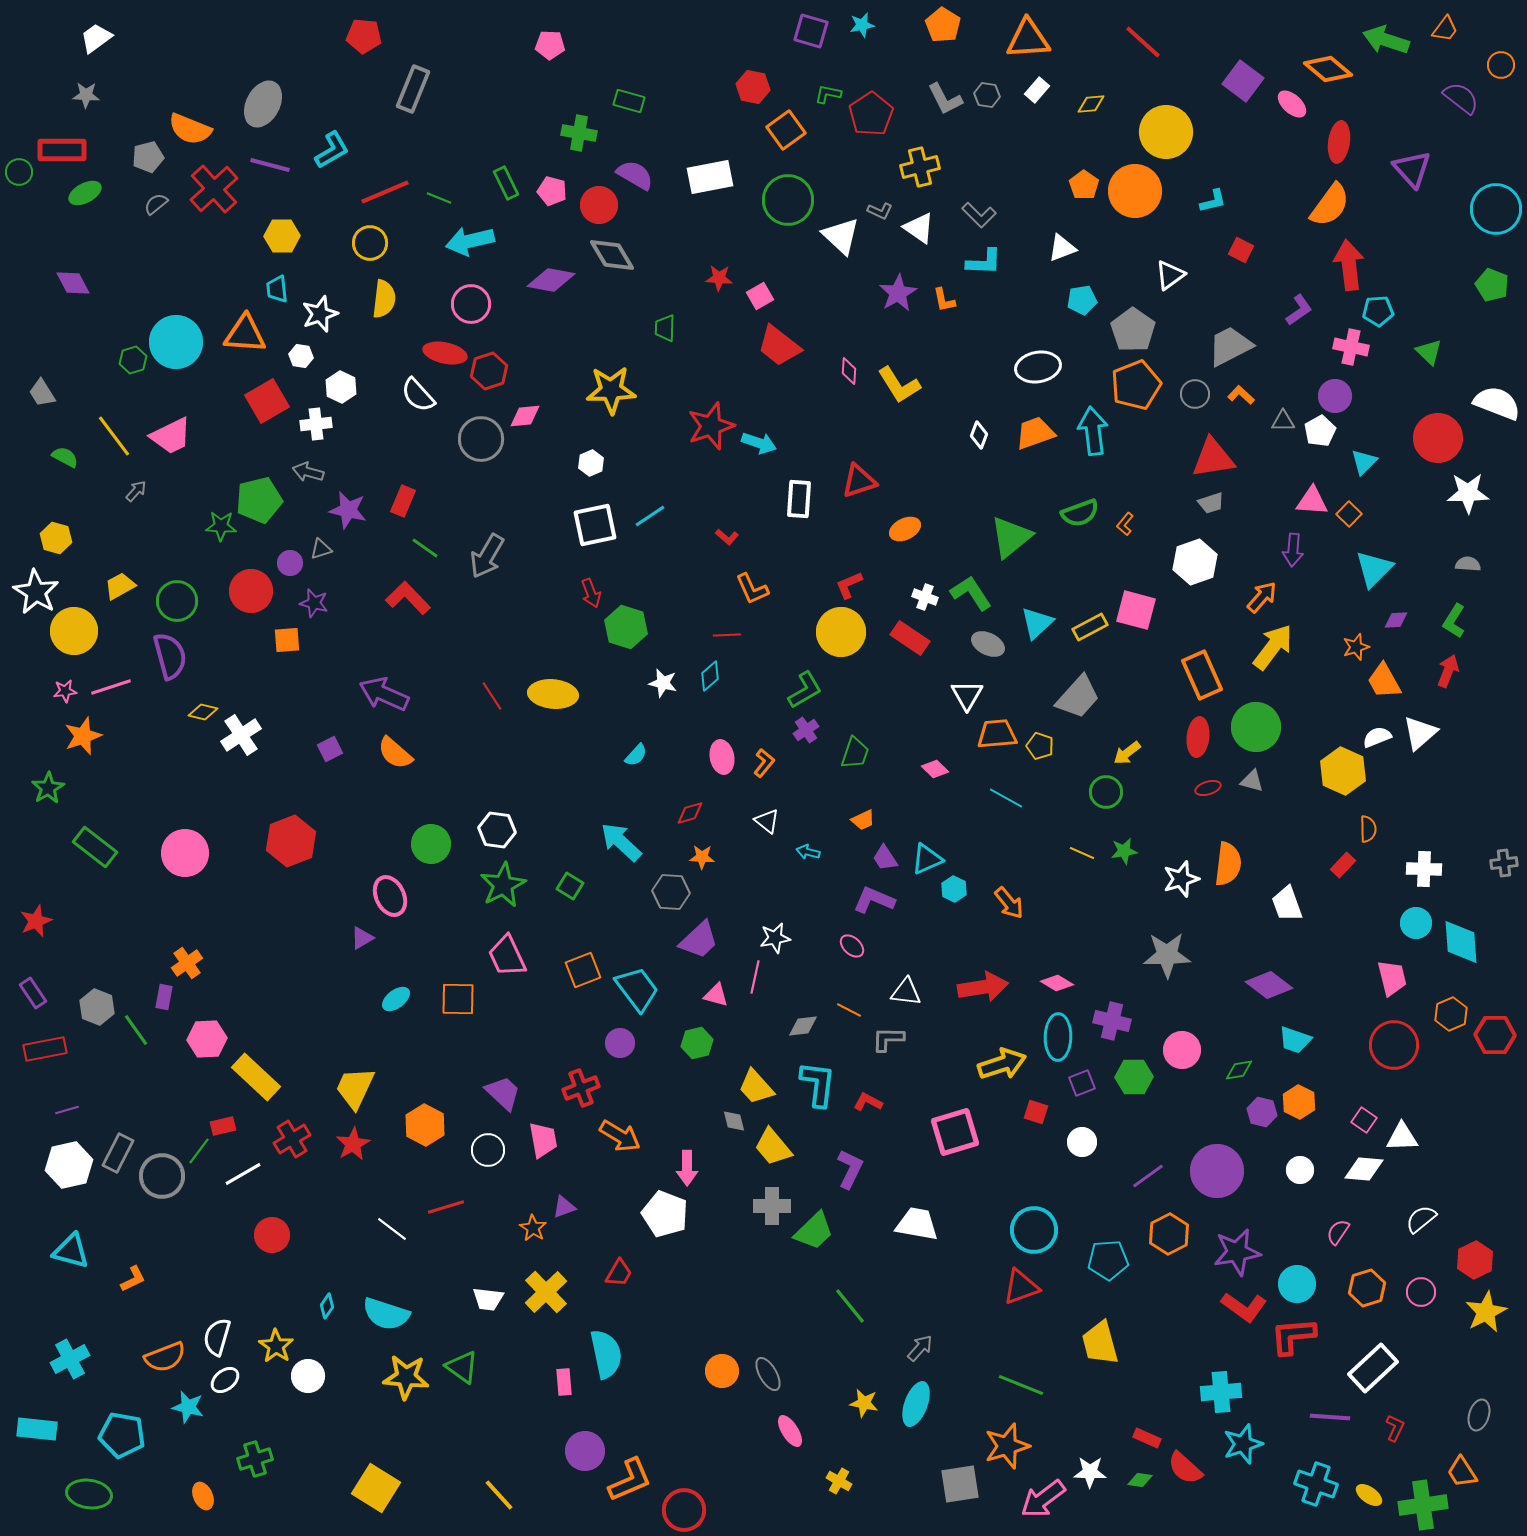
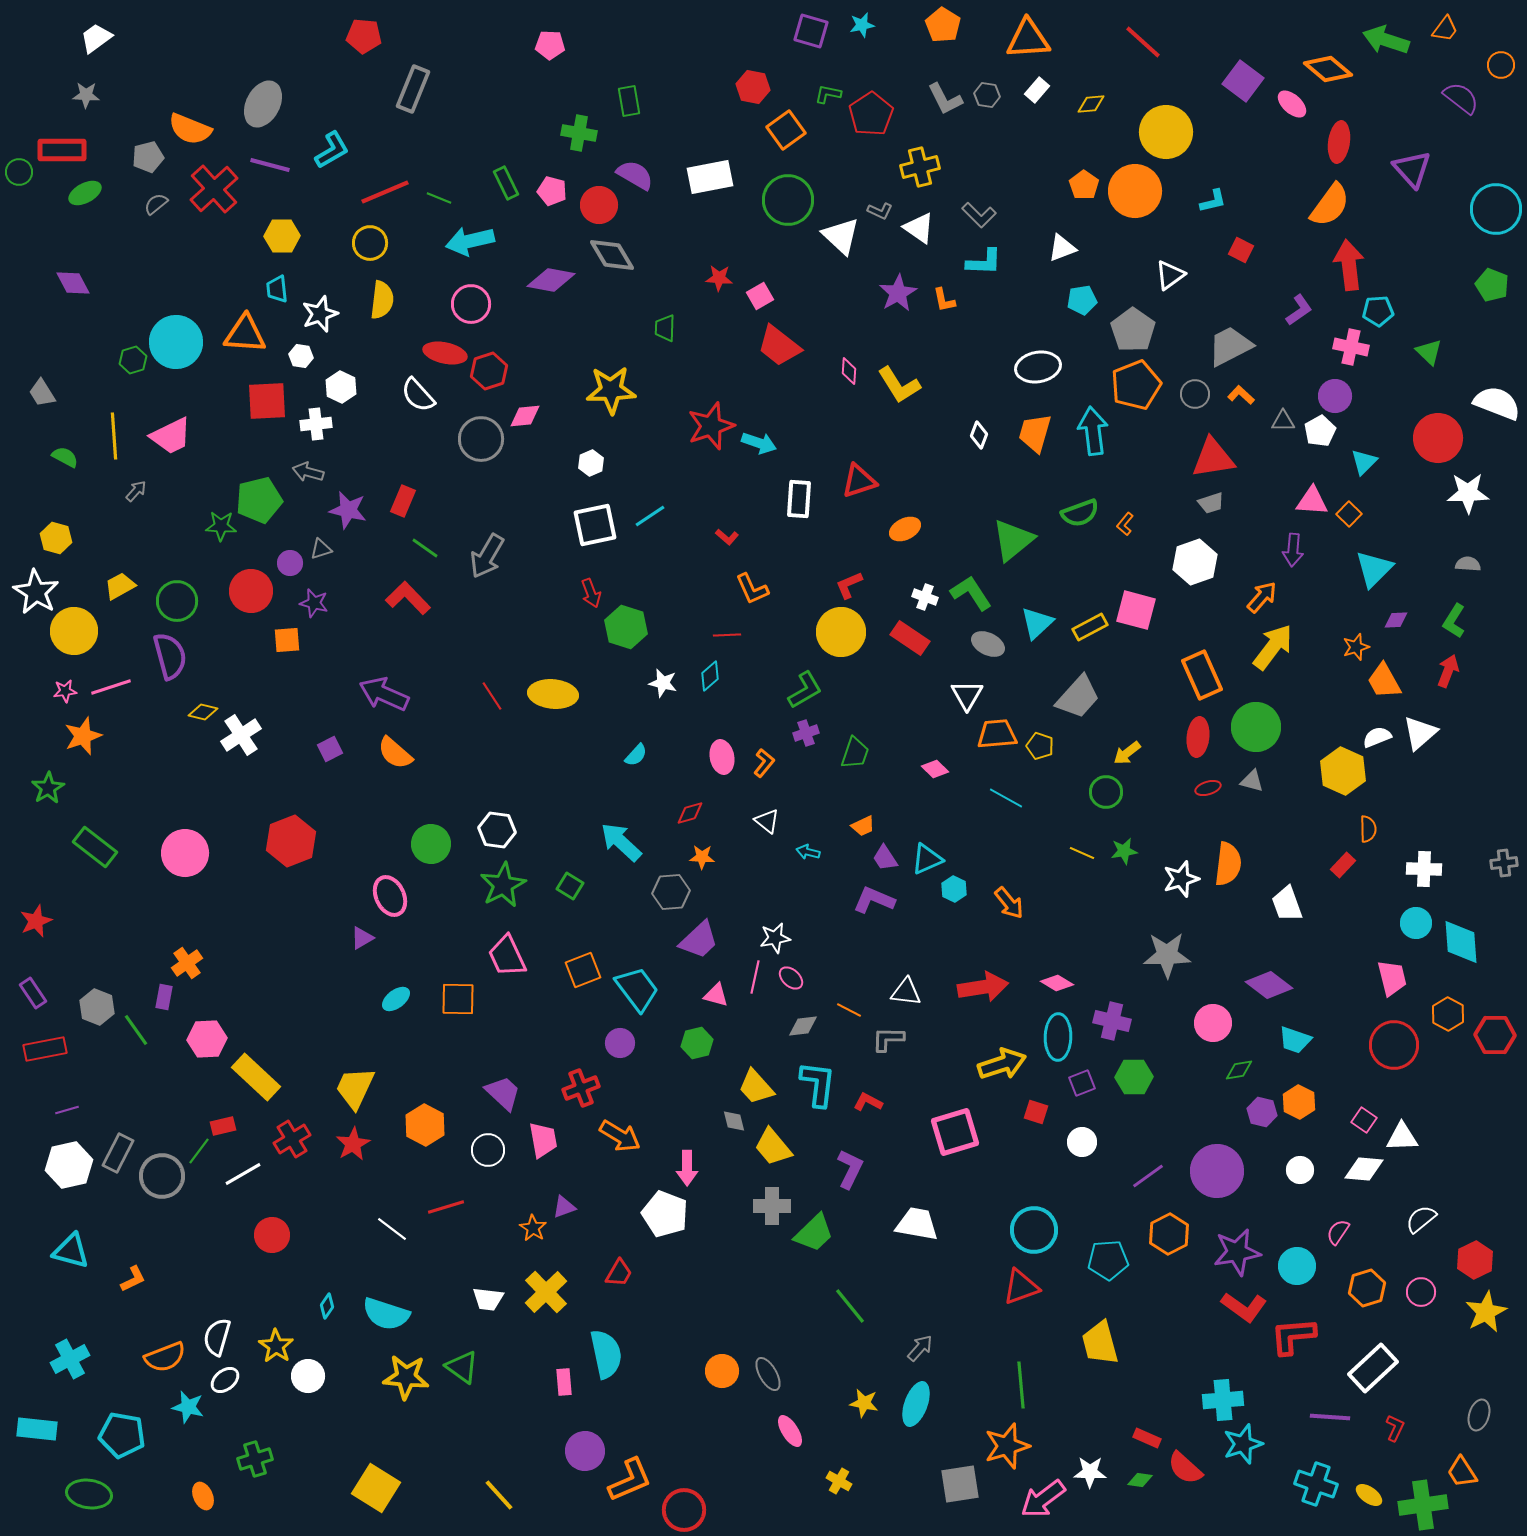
green rectangle at (629, 101): rotated 64 degrees clockwise
yellow semicircle at (384, 299): moved 2 px left, 1 px down
red square at (267, 401): rotated 27 degrees clockwise
orange trapezoid at (1035, 433): rotated 54 degrees counterclockwise
yellow line at (114, 436): rotated 33 degrees clockwise
green triangle at (1011, 537): moved 2 px right, 3 px down
purple cross at (806, 730): moved 3 px down; rotated 15 degrees clockwise
orange trapezoid at (863, 820): moved 6 px down
gray hexagon at (671, 892): rotated 9 degrees counterclockwise
pink ellipse at (852, 946): moved 61 px left, 32 px down
orange hexagon at (1451, 1014): moved 3 px left; rotated 8 degrees counterclockwise
pink circle at (1182, 1050): moved 31 px right, 27 px up
green trapezoid at (814, 1231): moved 2 px down
cyan circle at (1297, 1284): moved 18 px up
green line at (1021, 1385): rotated 63 degrees clockwise
cyan cross at (1221, 1392): moved 2 px right, 8 px down
